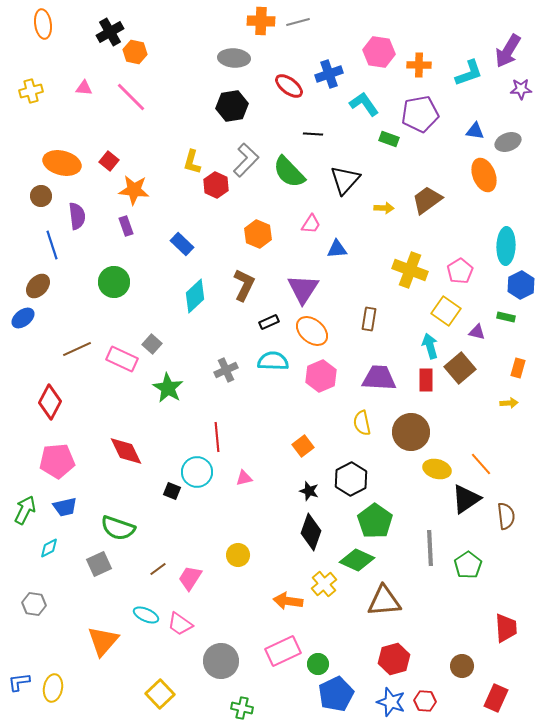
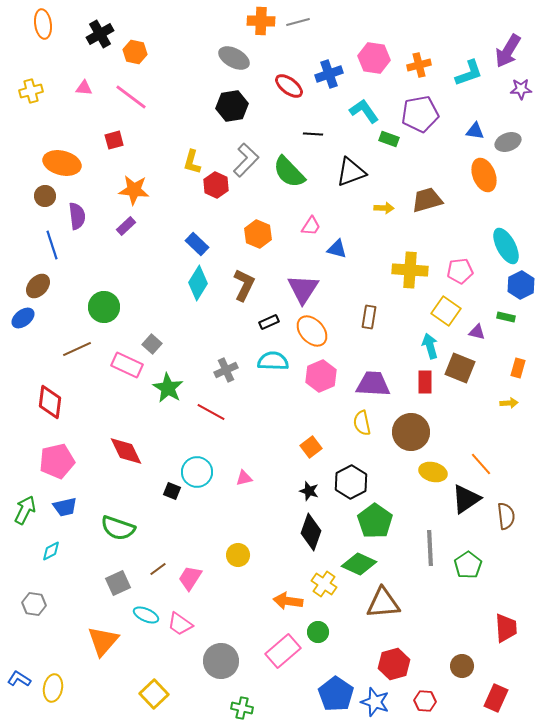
black cross at (110, 32): moved 10 px left, 2 px down
pink hexagon at (379, 52): moved 5 px left, 6 px down
gray ellipse at (234, 58): rotated 24 degrees clockwise
orange cross at (419, 65): rotated 15 degrees counterclockwise
pink line at (131, 97): rotated 8 degrees counterclockwise
cyan L-shape at (364, 104): moved 7 px down
red square at (109, 161): moved 5 px right, 21 px up; rotated 36 degrees clockwise
black triangle at (345, 180): moved 6 px right, 8 px up; rotated 28 degrees clockwise
brown circle at (41, 196): moved 4 px right
brown trapezoid at (427, 200): rotated 20 degrees clockwise
pink trapezoid at (311, 224): moved 2 px down
purple rectangle at (126, 226): rotated 66 degrees clockwise
blue rectangle at (182, 244): moved 15 px right
cyan ellipse at (506, 246): rotated 30 degrees counterclockwise
blue triangle at (337, 249): rotated 20 degrees clockwise
yellow cross at (410, 270): rotated 16 degrees counterclockwise
pink pentagon at (460, 271): rotated 25 degrees clockwise
green circle at (114, 282): moved 10 px left, 25 px down
cyan diamond at (195, 296): moved 3 px right, 13 px up; rotated 16 degrees counterclockwise
brown rectangle at (369, 319): moved 2 px up
orange ellipse at (312, 331): rotated 8 degrees clockwise
pink rectangle at (122, 359): moved 5 px right, 6 px down
brown square at (460, 368): rotated 28 degrees counterclockwise
purple trapezoid at (379, 378): moved 6 px left, 6 px down
red rectangle at (426, 380): moved 1 px left, 2 px down
red diamond at (50, 402): rotated 20 degrees counterclockwise
red line at (217, 437): moved 6 px left, 25 px up; rotated 56 degrees counterclockwise
orange square at (303, 446): moved 8 px right, 1 px down
pink pentagon at (57, 461): rotated 8 degrees counterclockwise
yellow ellipse at (437, 469): moved 4 px left, 3 px down
black hexagon at (351, 479): moved 3 px down
cyan diamond at (49, 548): moved 2 px right, 3 px down
green diamond at (357, 560): moved 2 px right, 4 px down
gray square at (99, 564): moved 19 px right, 19 px down
yellow cross at (324, 584): rotated 15 degrees counterclockwise
brown triangle at (384, 601): moved 1 px left, 2 px down
pink rectangle at (283, 651): rotated 16 degrees counterclockwise
red hexagon at (394, 659): moved 5 px down
green circle at (318, 664): moved 32 px up
blue L-shape at (19, 682): moved 3 px up; rotated 40 degrees clockwise
yellow square at (160, 694): moved 6 px left
blue pentagon at (336, 694): rotated 12 degrees counterclockwise
blue star at (391, 702): moved 16 px left
